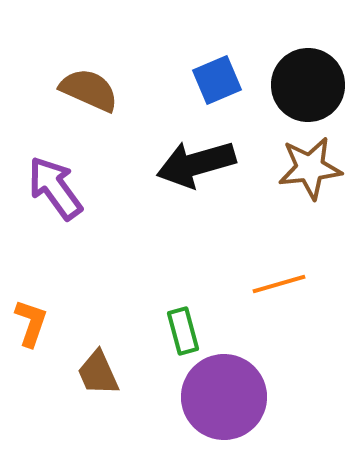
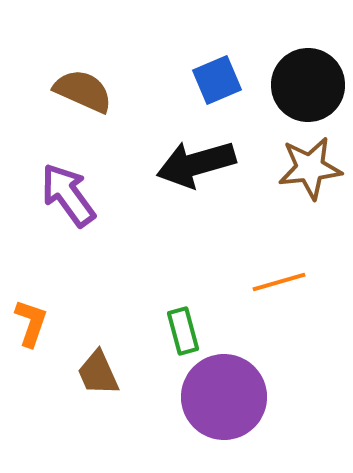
brown semicircle: moved 6 px left, 1 px down
purple arrow: moved 13 px right, 7 px down
orange line: moved 2 px up
